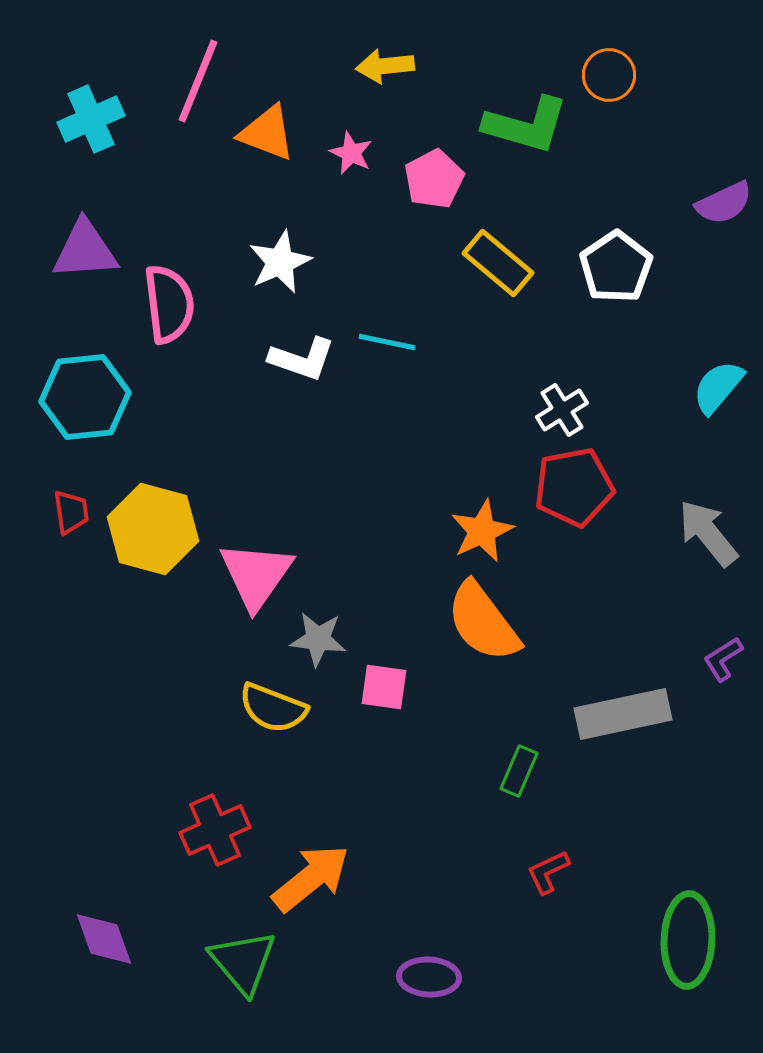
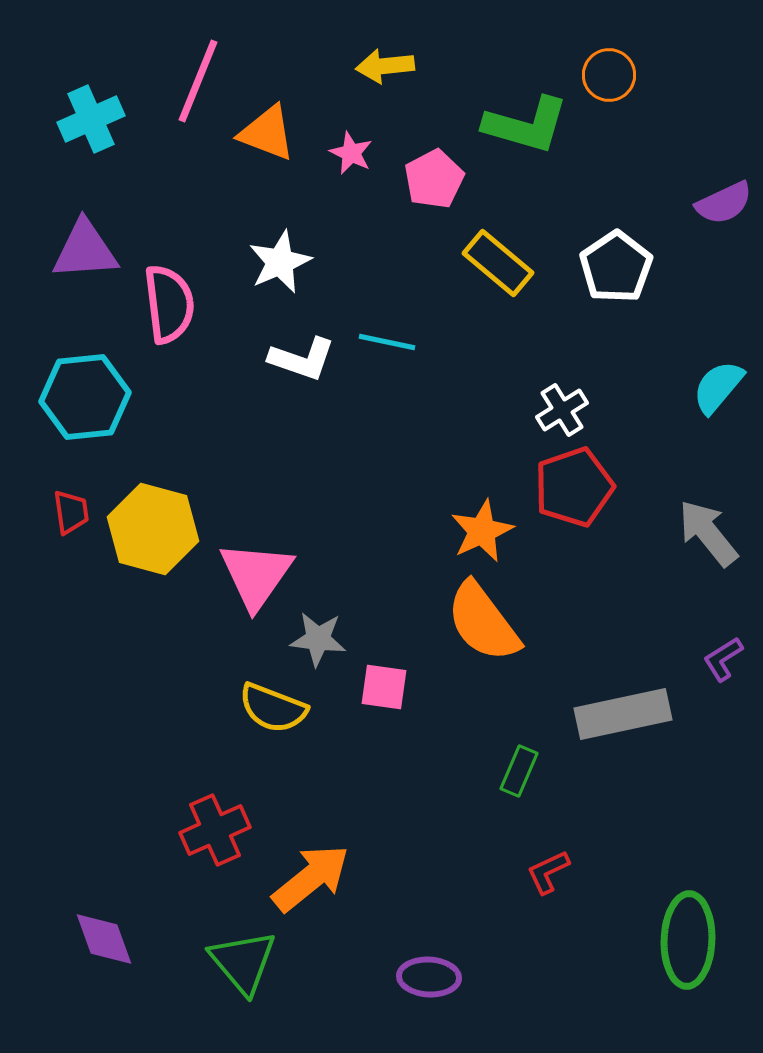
red pentagon: rotated 8 degrees counterclockwise
